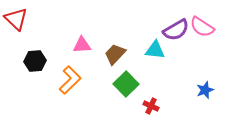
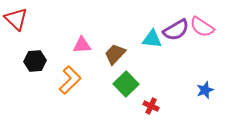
cyan triangle: moved 3 px left, 11 px up
